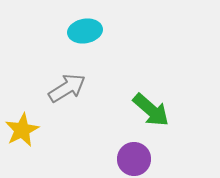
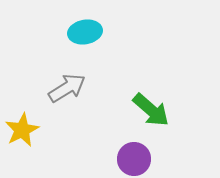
cyan ellipse: moved 1 px down
